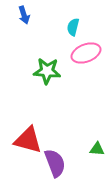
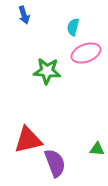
red triangle: rotated 28 degrees counterclockwise
